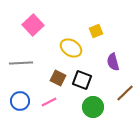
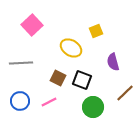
pink square: moved 1 px left
